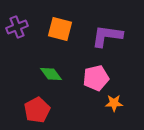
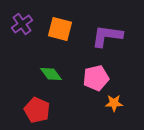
purple cross: moved 5 px right, 3 px up; rotated 15 degrees counterclockwise
red pentagon: rotated 20 degrees counterclockwise
